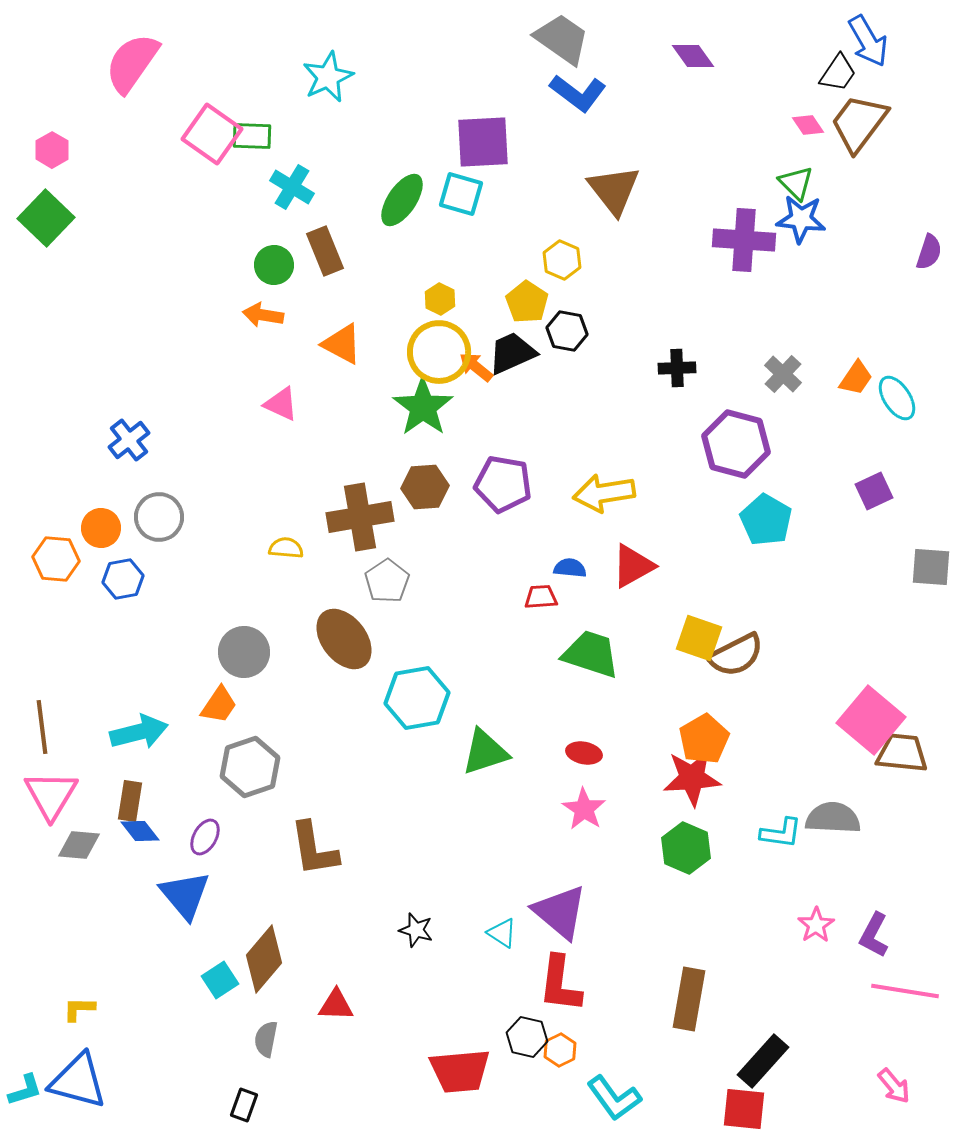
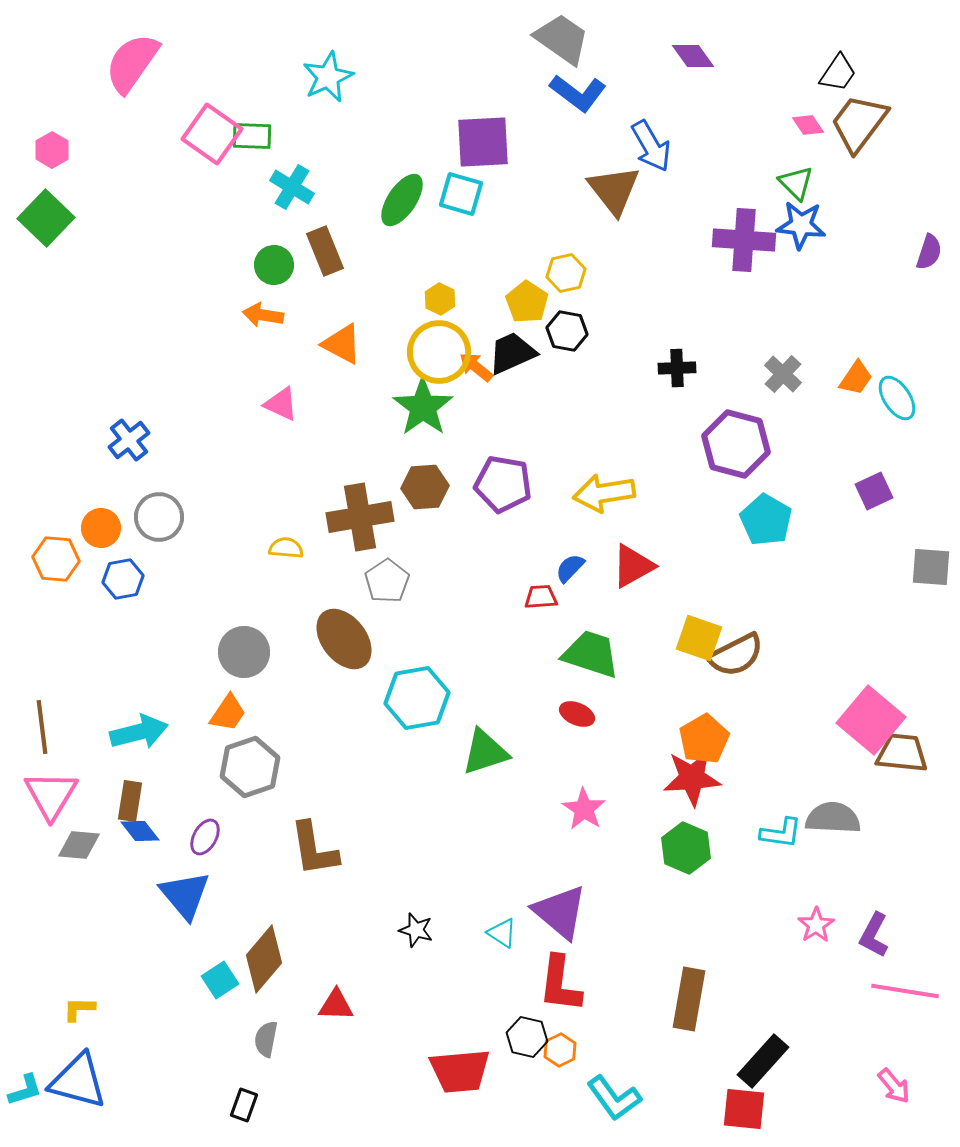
blue arrow at (868, 41): moved 217 px left, 105 px down
blue star at (801, 219): moved 6 px down
yellow hexagon at (562, 260): moved 4 px right, 13 px down; rotated 24 degrees clockwise
blue semicircle at (570, 568): rotated 52 degrees counterclockwise
orange trapezoid at (219, 705): moved 9 px right, 8 px down
red ellipse at (584, 753): moved 7 px left, 39 px up; rotated 12 degrees clockwise
